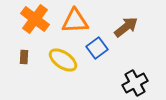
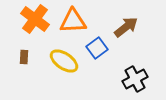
orange triangle: moved 2 px left
yellow ellipse: moved 1 px right, 1 px down
black cross: moved 4 px up
